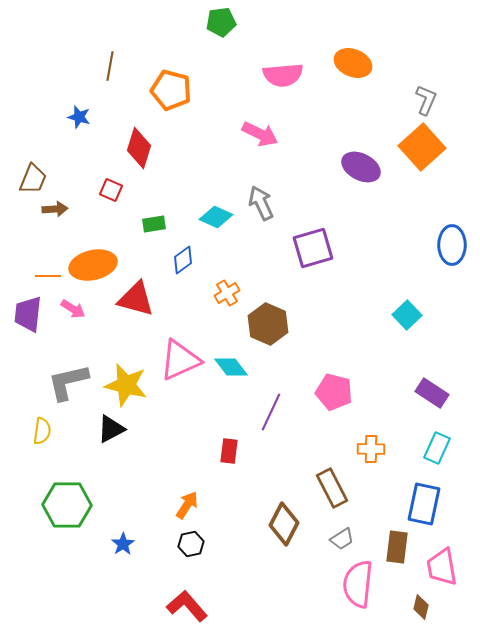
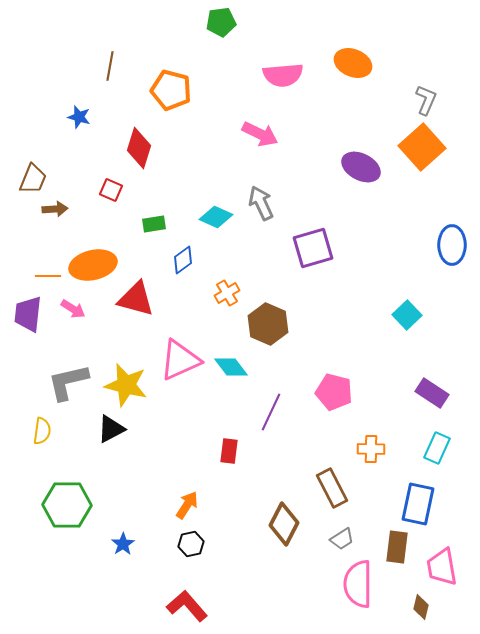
blue rectangle at (424, 504): moved 6 px left
pink semicircle at (358, 584): rotated 6 degrees counterclockwise
